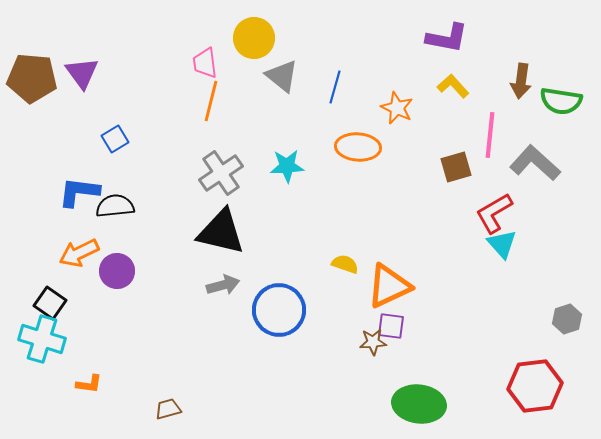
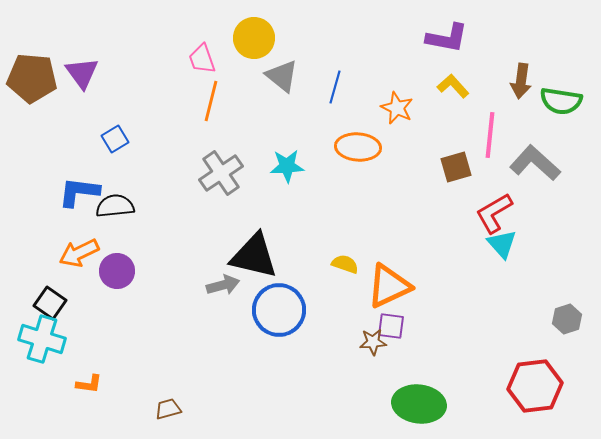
pink trapezoid: moved 3 px left, 4 px up; rotated 12 degrees counterclockwise
black triangle: moved 33 px right, 24 px down
